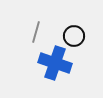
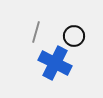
blue cross: rotated 8 degrees clockwise
